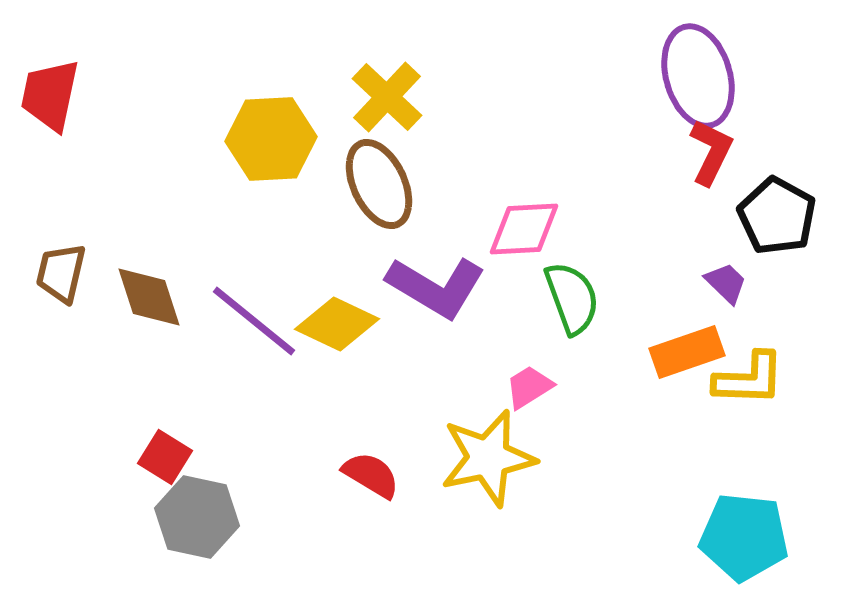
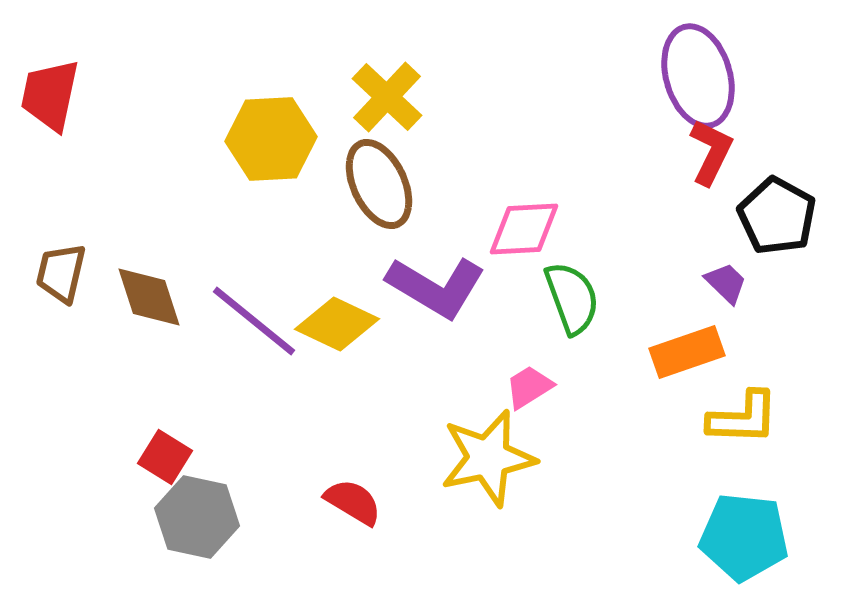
yellow L-shape: moved 6 px left, 39 px down
red semicircle: moved 18 px left, 27 px down
